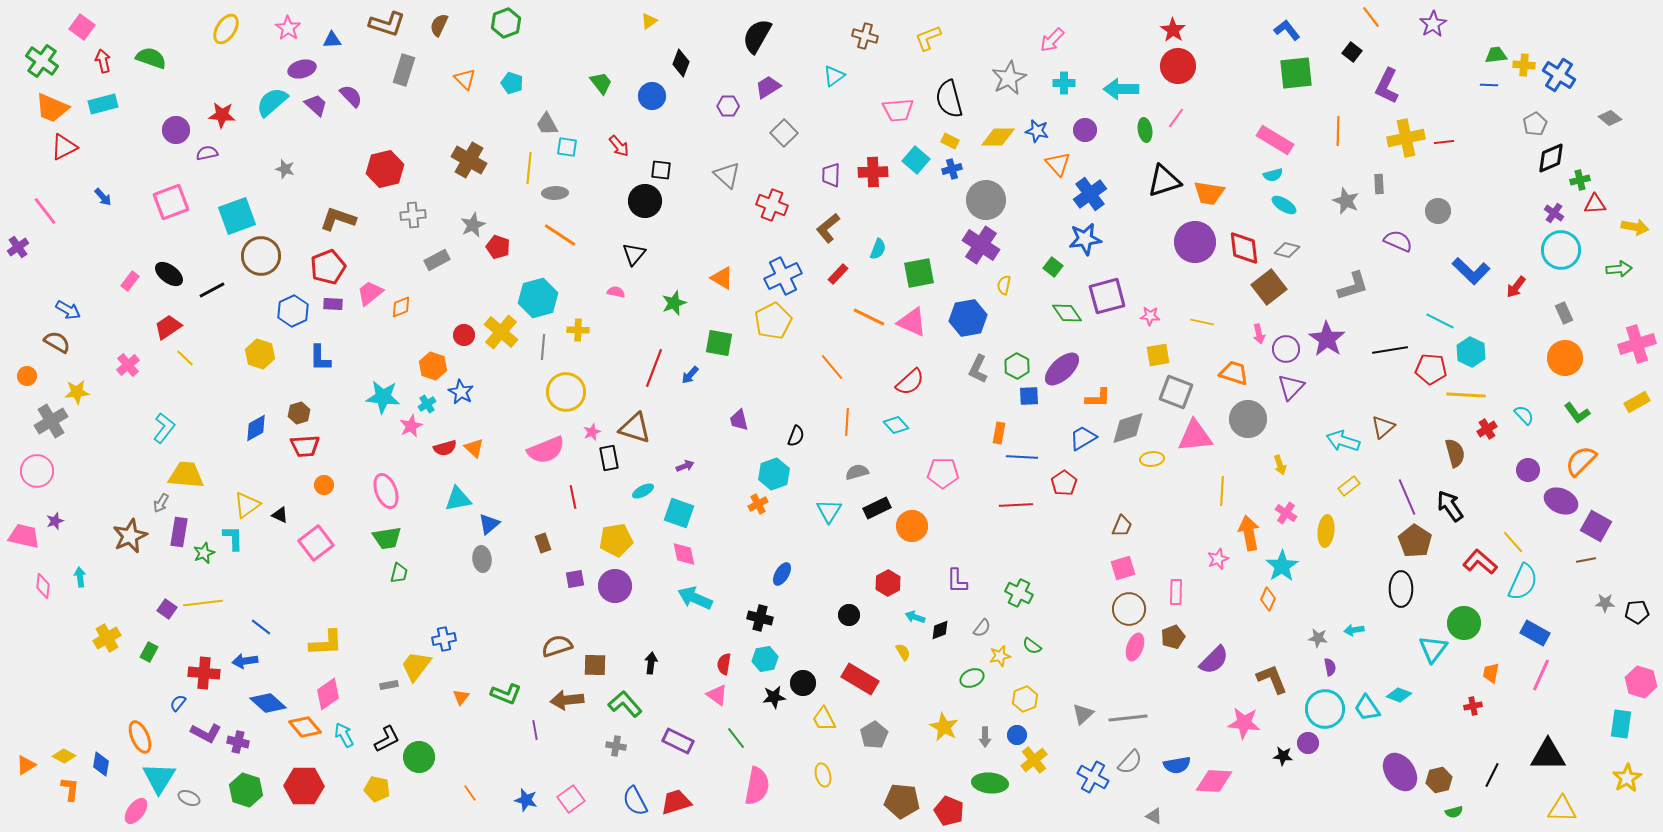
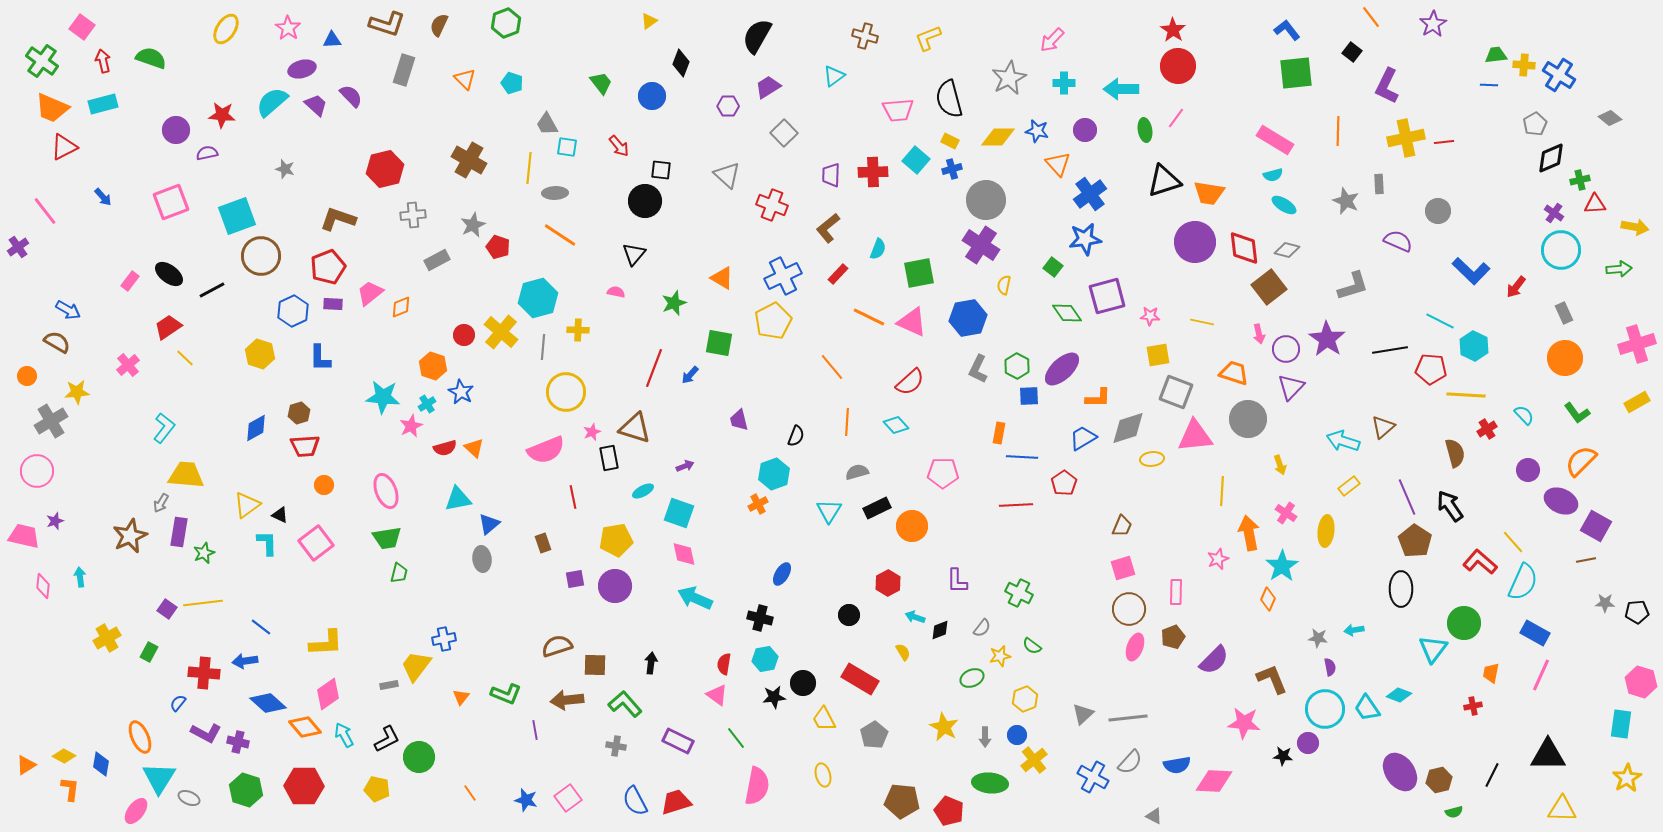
cyan hexagon at (1471, 352): moved 3 px right, 6 px up
cyan L-shape at (233, 538): moved 34 px right, 5 px down
pink square at (571, 799): moved 3 px left, 1 px up
